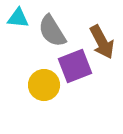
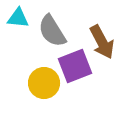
yellow circle: moved 2 px up
